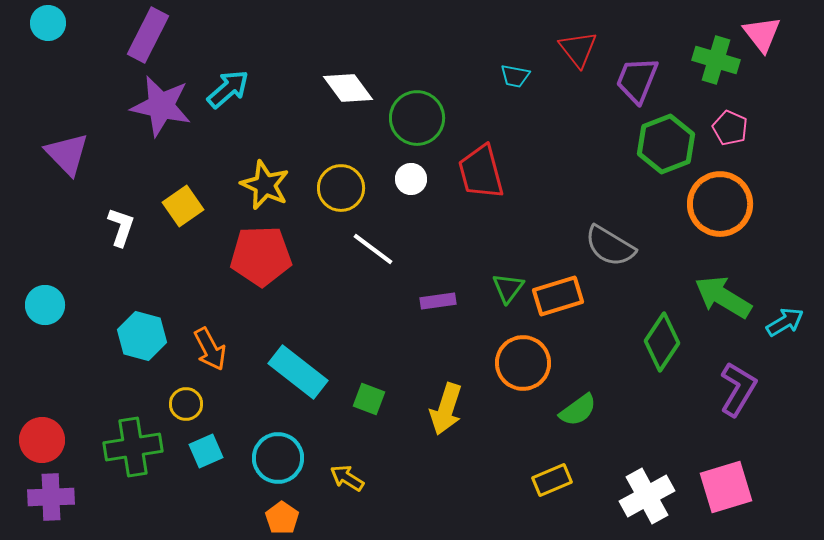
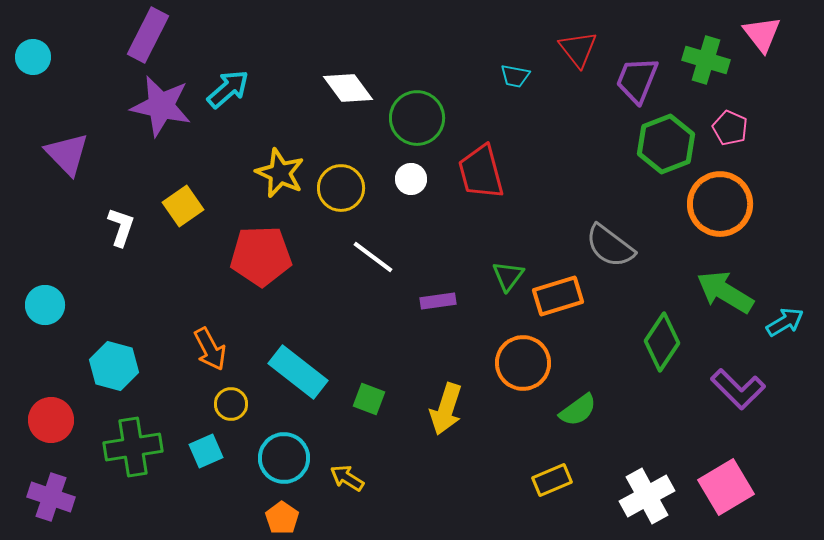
cyan circle at (48, 23): moved 15 px left, 34 px down
green cross at (716, 60): moved 10 px left
yellow star at (265, 185): moved 15 px right, 12 px up
gray semicircle at (610, 246): rotated 6 degrees clockwise
white line at (373, 249): moved 8 px down
green triangle at (508, 288): moved 12 px up
green arrow at (723, 297): moved 2 px right, 5 px up
cyan hexagon at (142, 336): moved 28 px left, 30 px down
purple L-shape at (738, 389): rotated 104 degrees clockwise
yellow circle at (186, 404): moved 45 px right
red circle at (42, 440): moved 9 px right, 20 px up
cyan circle at (278, 458): moved 6 px right
pink square at (726, 487): rotated 14 degrees counterclockwise
purple cross at (51, 497): rotated 21 degrees clockwise
